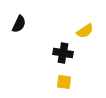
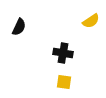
black semicircle: moved 3 px down
yellow semicircle: moved 6 px right, 10 px up
